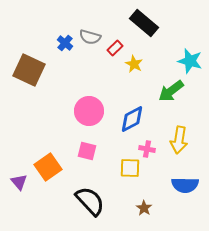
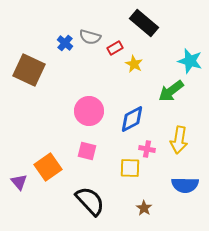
red rectangle: rotated 14 degrees clockwise
